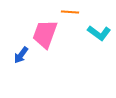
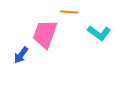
orange line: moved 1 px left
